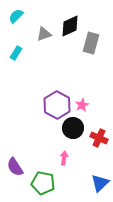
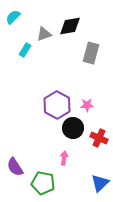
cyan semicircle: moved 3 px left, 1 px down
black diamond: rotated 15 degrees clockwise
gray rectangle: moved 10 px down
cyan rectangle: moved 9 px right, 3 px up
pink star: moved 5 px right; rotated 24 degrees clockwise
